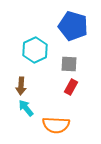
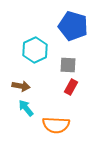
gray square: moved 1 px left, 1 px down
brown arrow: rotated 84 degrees counterclockwise
